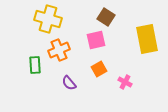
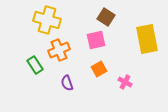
yellow cross: moved 1 px left, 1 px down
green rectangle: rotated 30 degrees counterclockwise
purple semicircle: moved 2 px left; rotated 21 degrees clockwise
